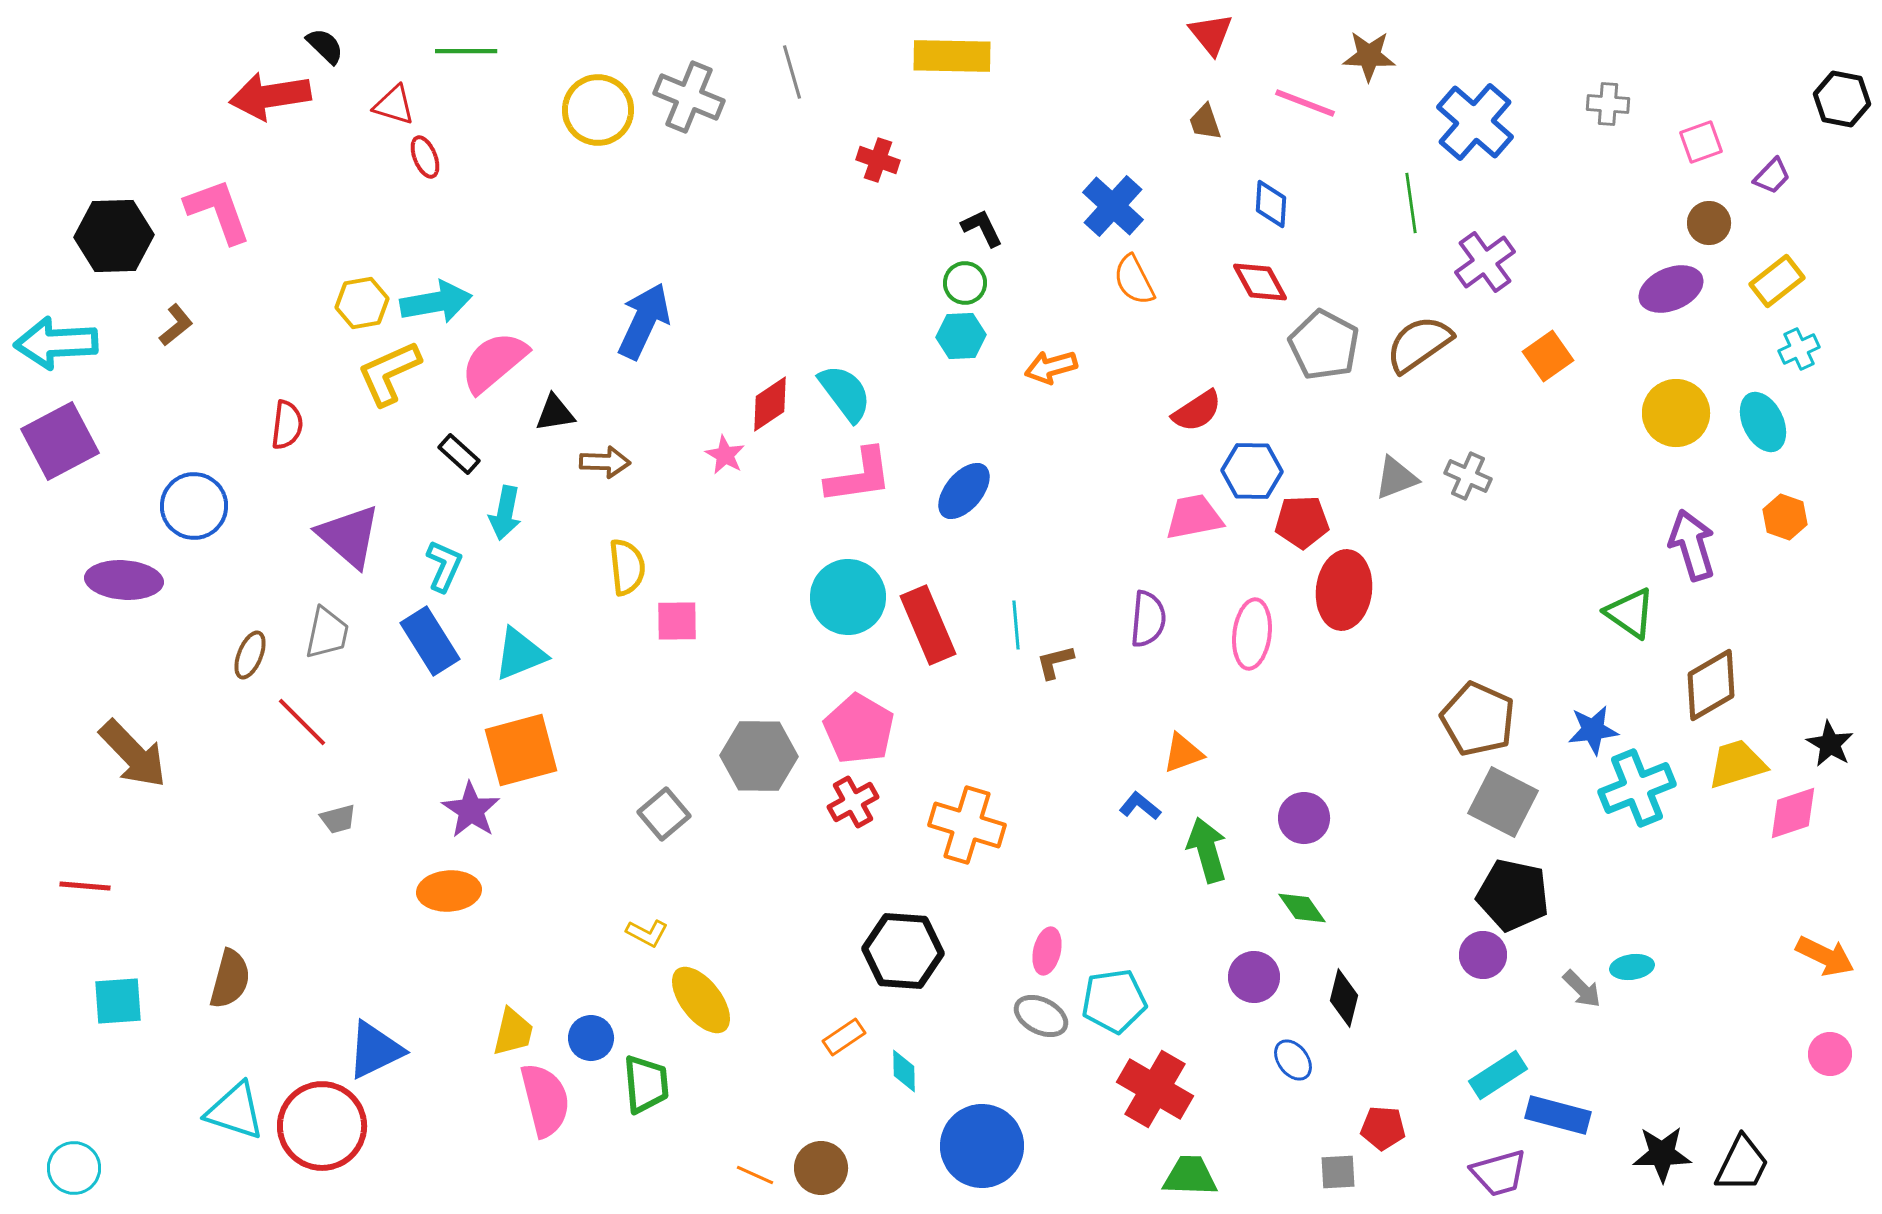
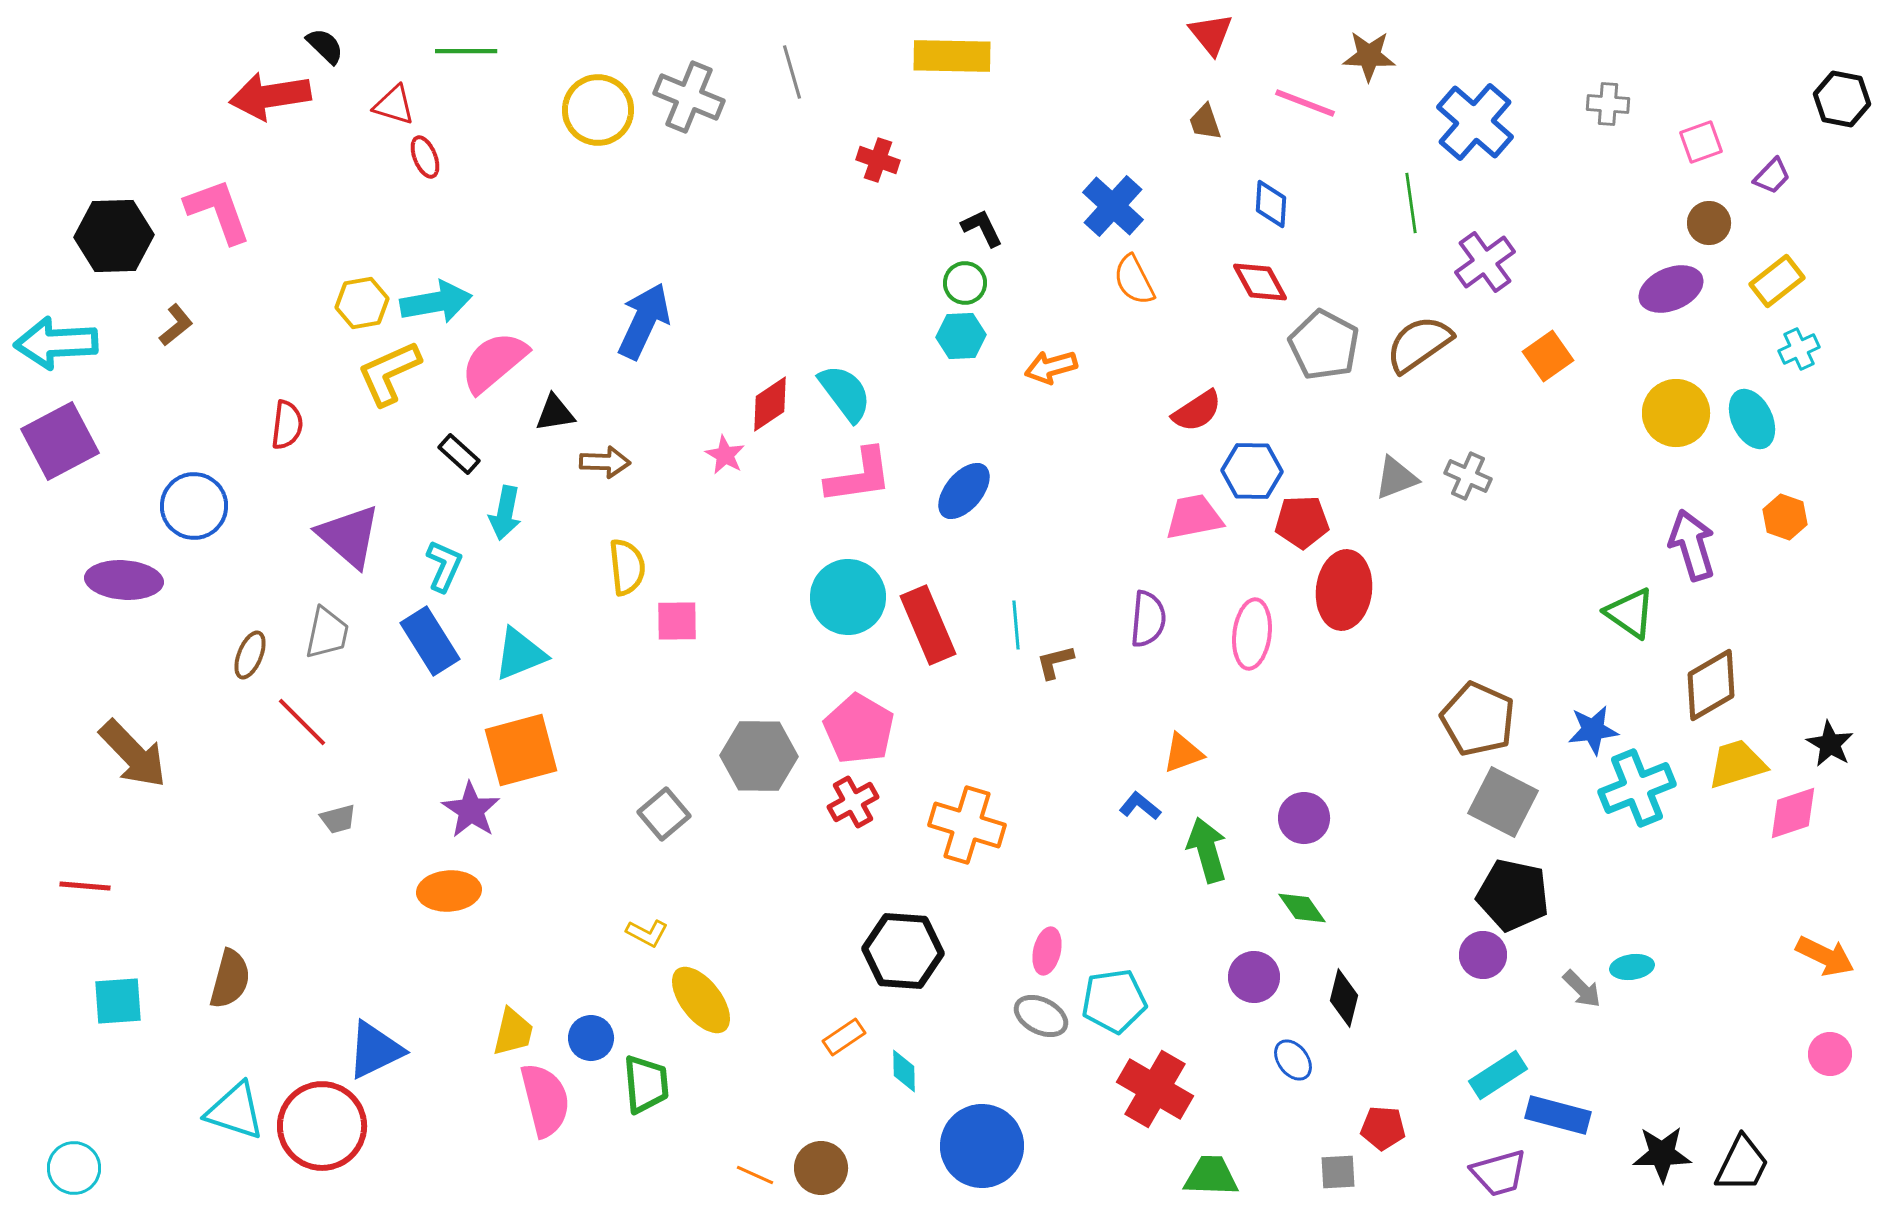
cyan ellipse at (1763, 422): moved 11 px left, 3 px up
green trapezoid at (1190, 1176): moved 21 px right
